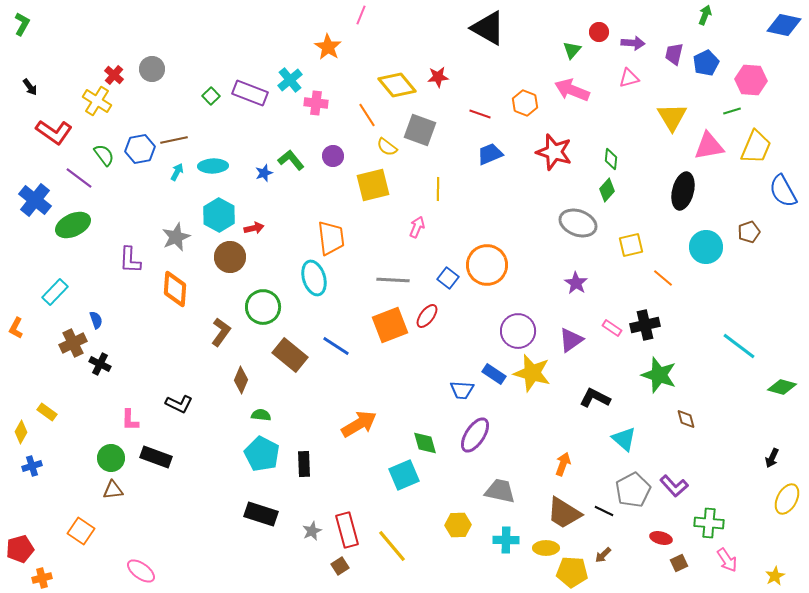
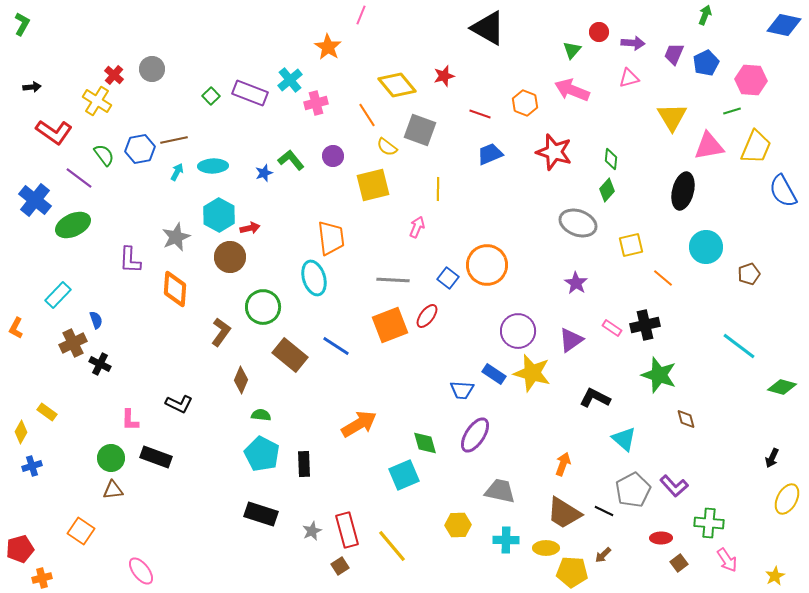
purple trapezoid at (674, 54): rotated 10 degrees clockwise
red star at (438, 77): moved 6 px right, 1 px up; rotated 10 degrees counterclockwise
black arrow at (30, 87): moved 2 px right; rotated 60 degrees counterclockwise
pink cross at (316, 103): rotated 20 degrees counterclockwise
red arrow at (254, 228): moved 4 px left
brown pentagon at (749, 232): moved 42 px down
cyan rectangle at (55, 292): moved 3 px right, 3 px down
red ellipse at (661, 538): rotated 15 degrees counterclockwise
brown square at (679, 563): rotated 12 degrees counterclockwise
pink ellipse at (141, 571): rotated 16 degrees clockwise
